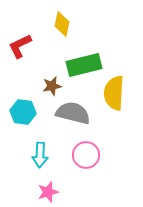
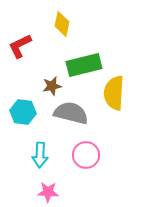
gray semicircle: moved 2 px left
pink star: rotated 20 degrees clockwise
